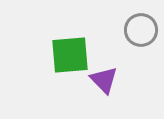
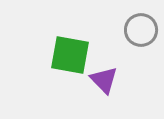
green square: rotated 15 degrees clockwise
